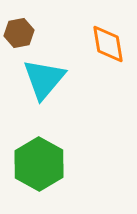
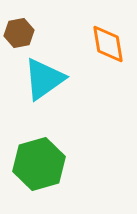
cyan triangle: rotated 15 degrees clockwise
green hexagon: rotated 15 degrees clockwise
